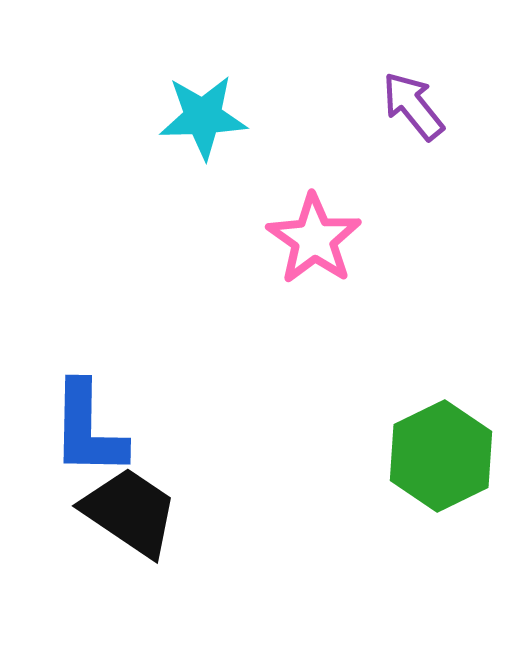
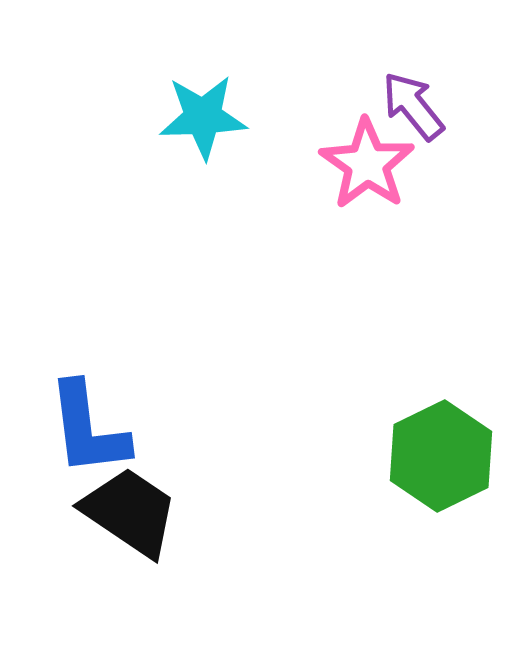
pink star: moved 53 px right, 75 px up
blue L-shape: rotated 8 degrees counterclockwise
